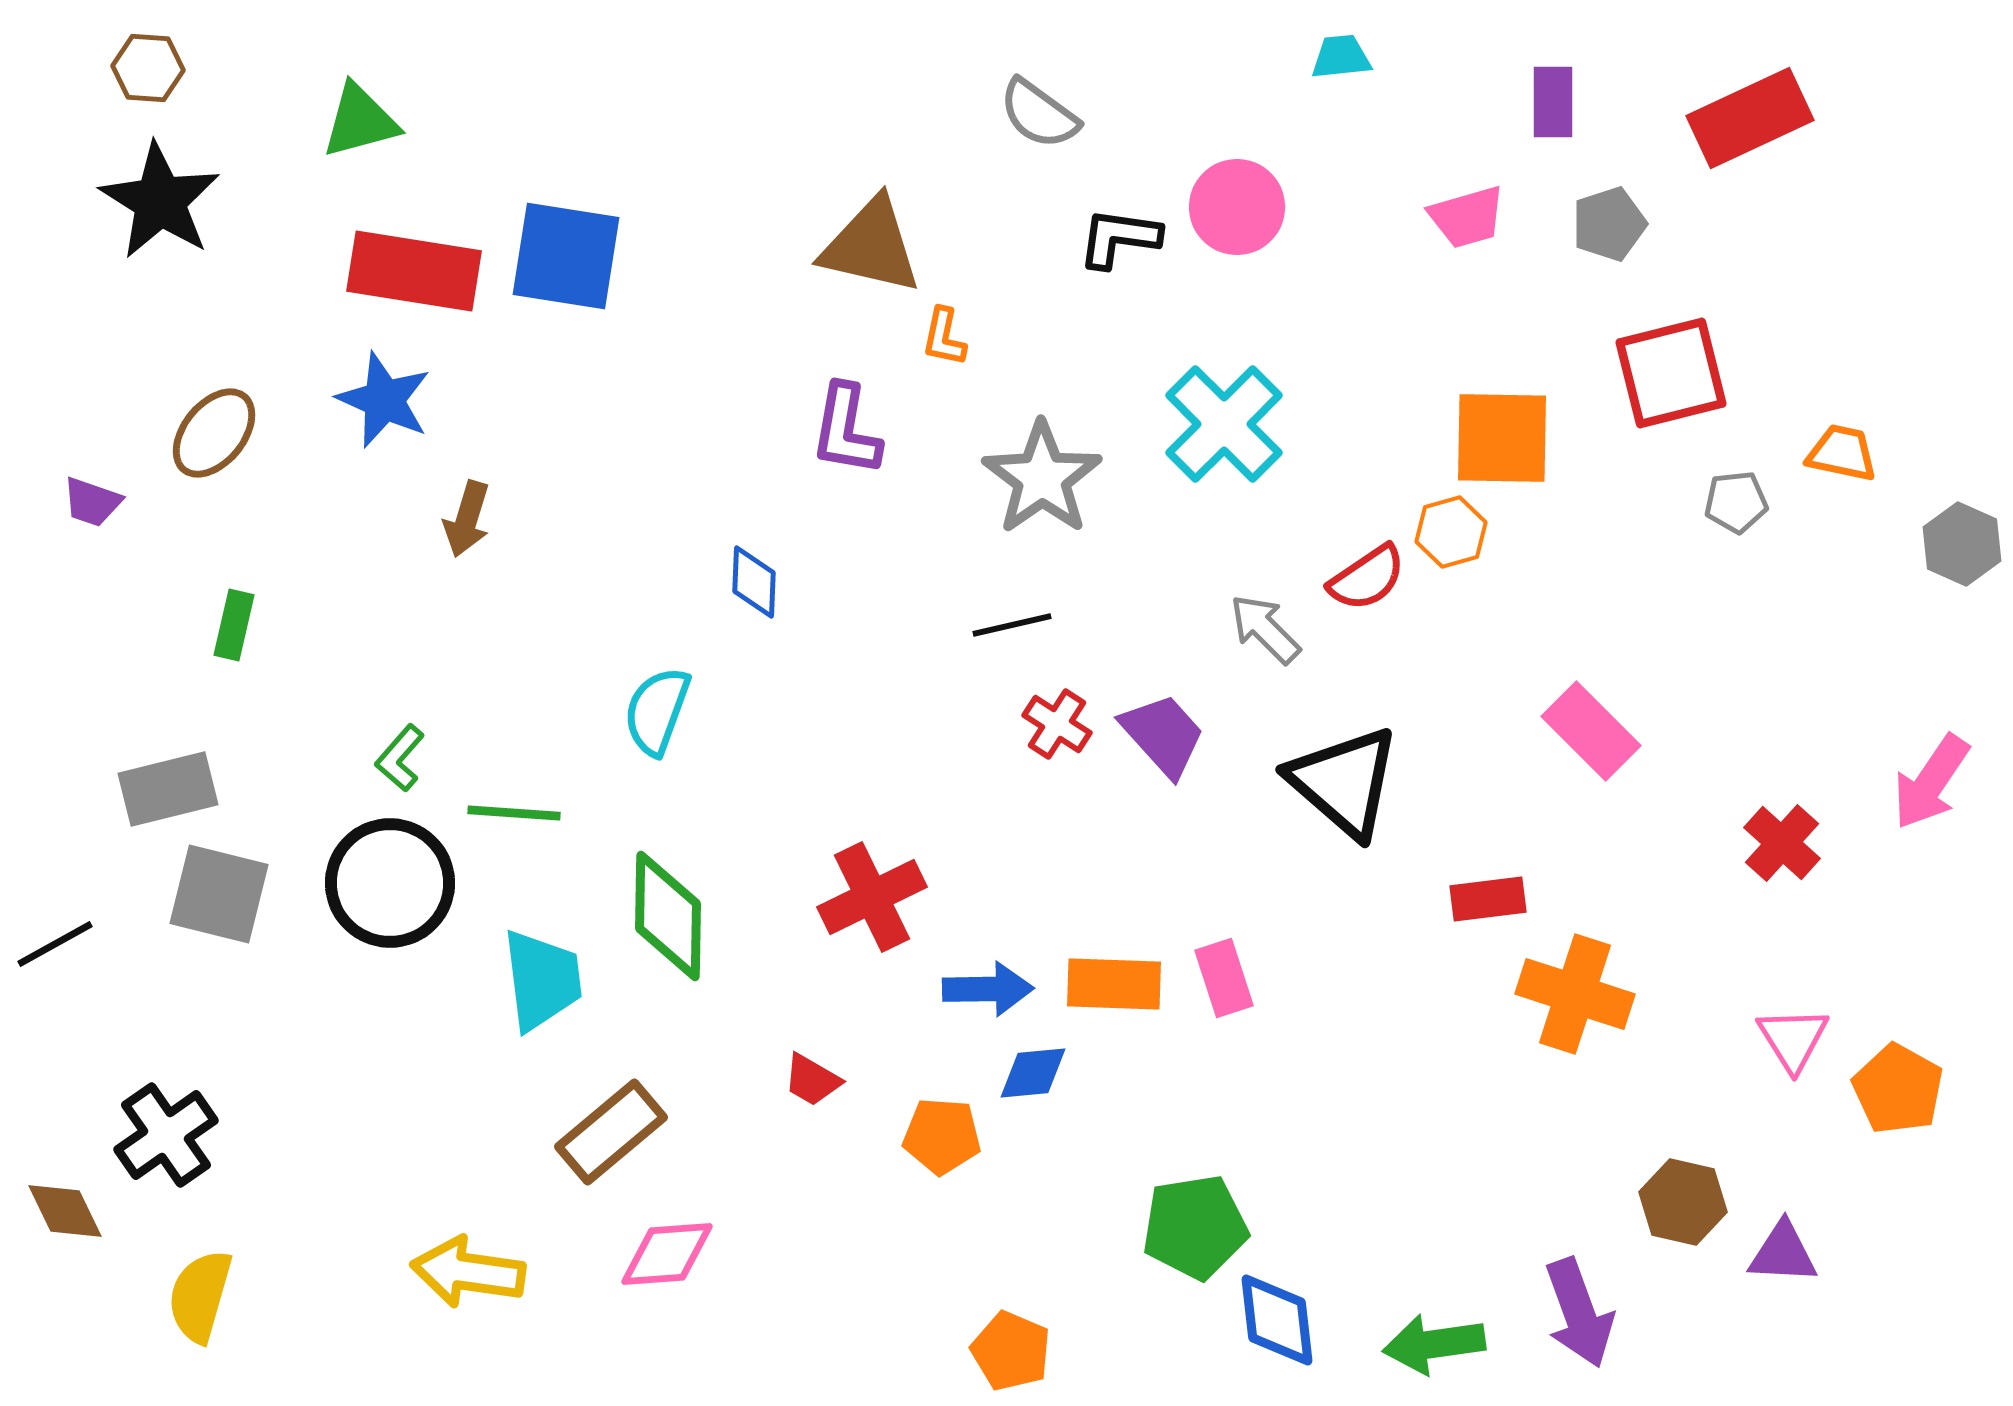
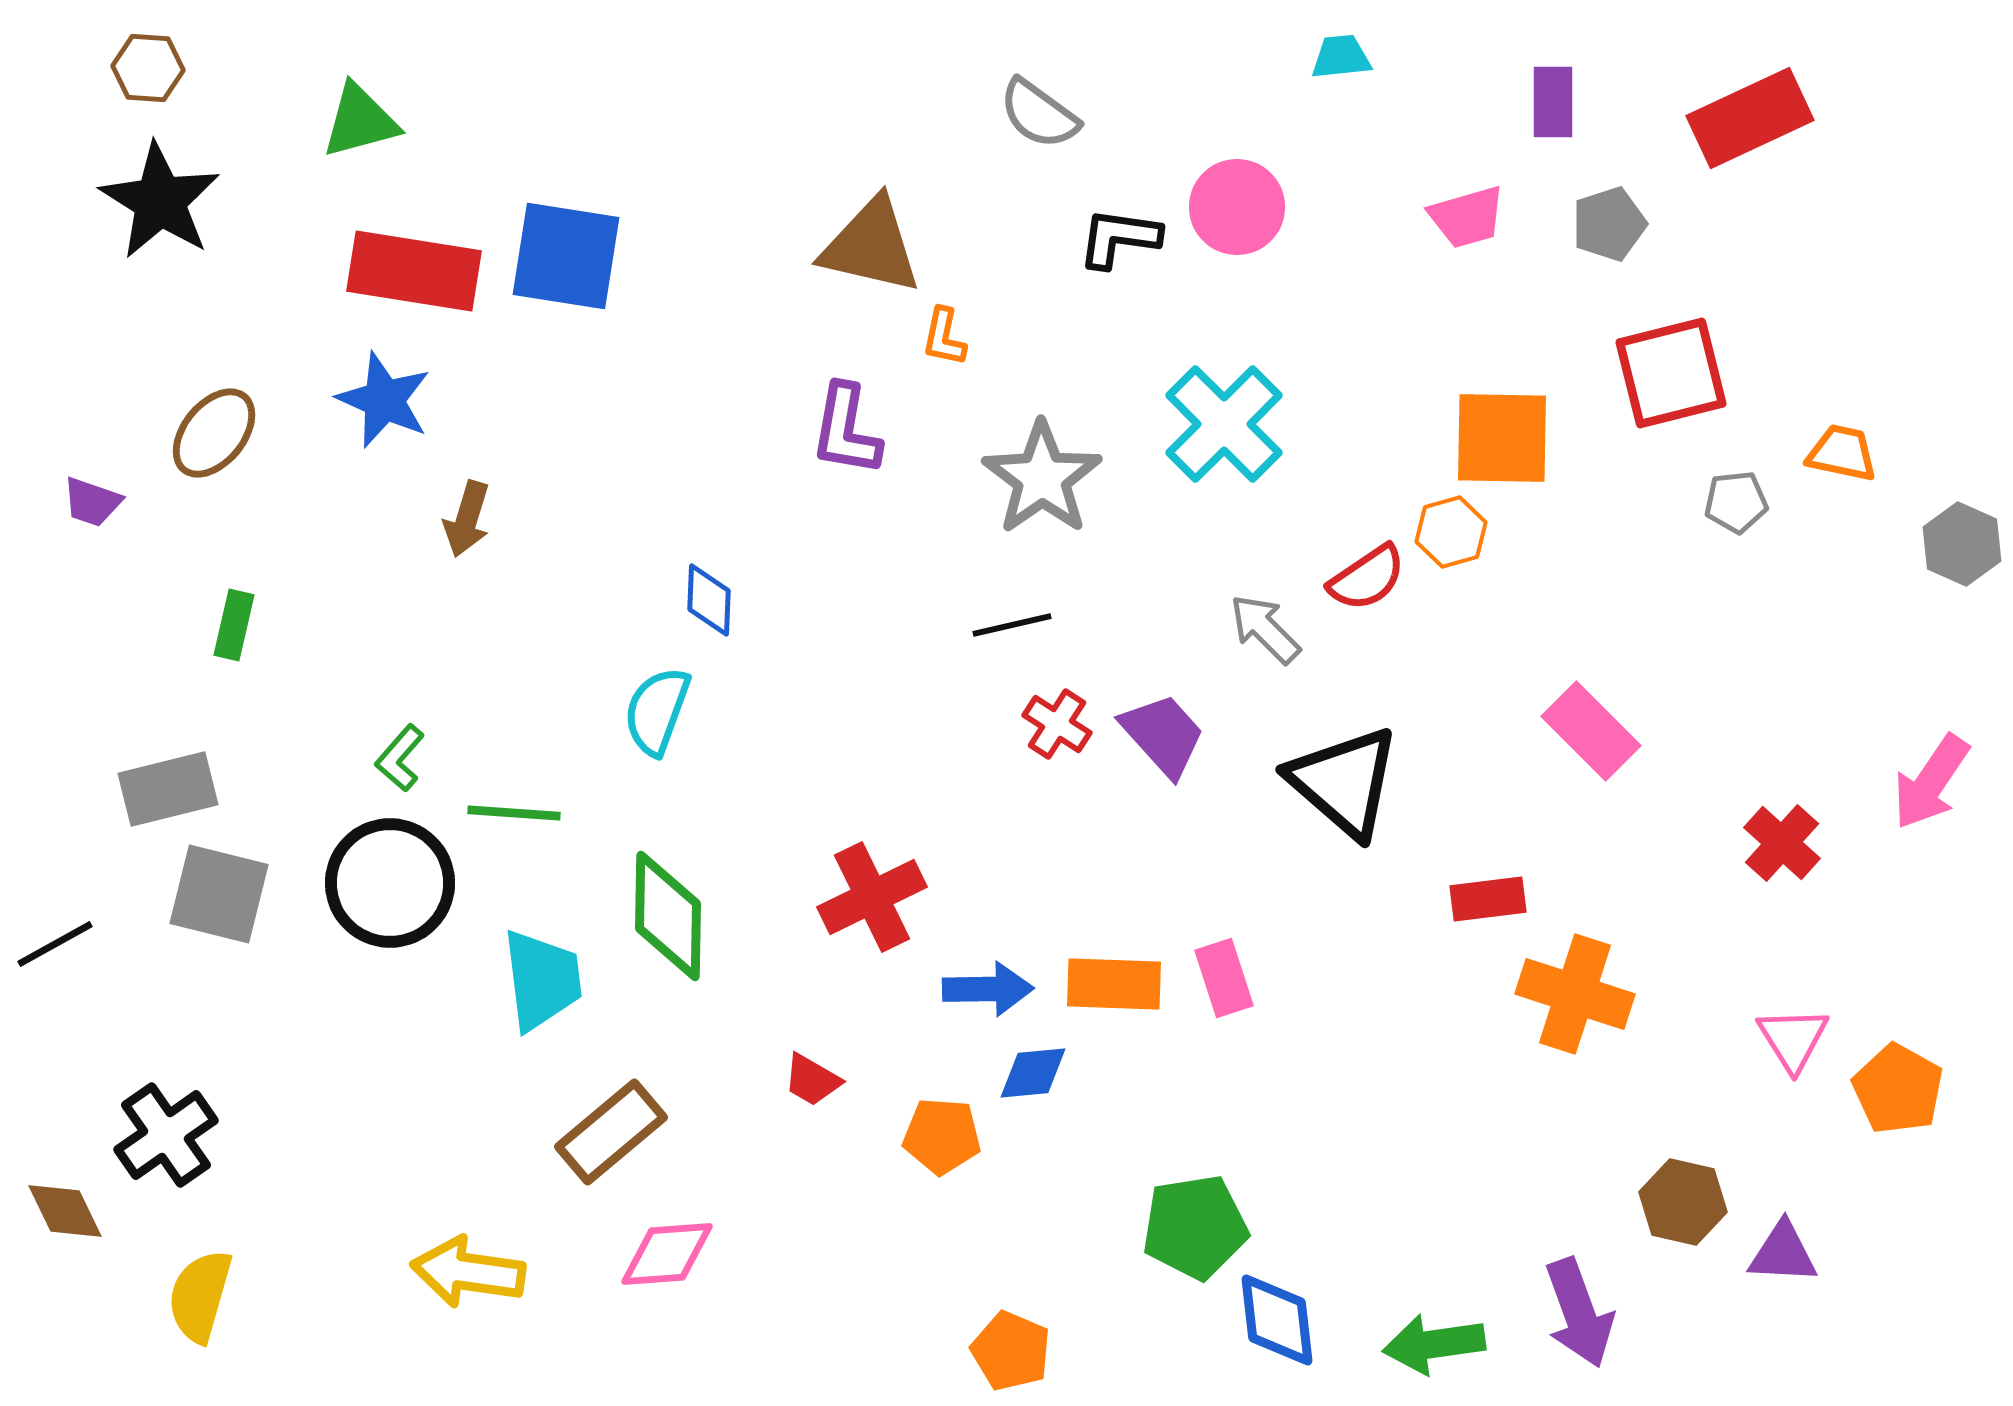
blue diamond at (754, 582): moved 45 px left, 18 px down
